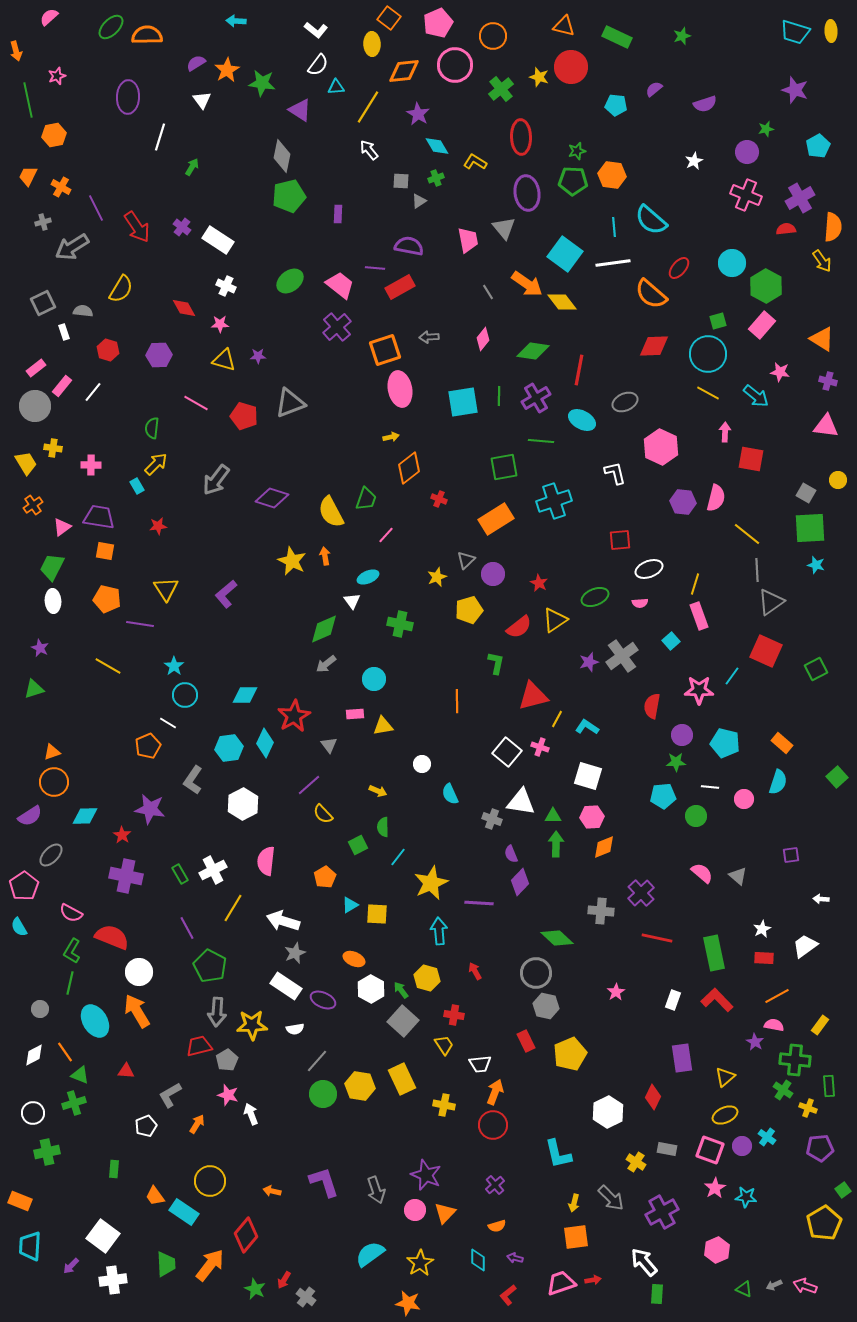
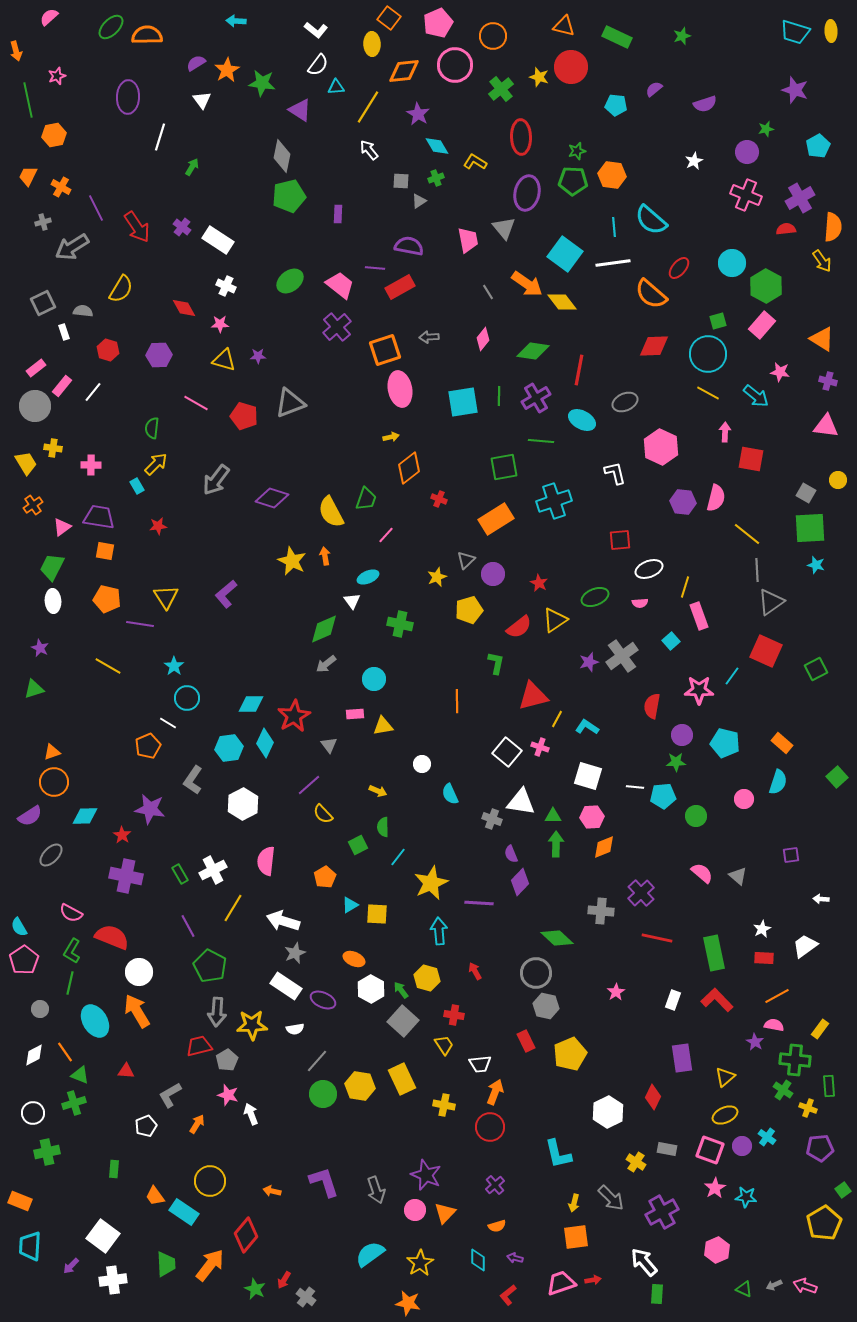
purple ellipse at (527, 193): rotated 20 degrees clockwise
yellow line at (695, 584): moved 10 px left, 3 px down
yellow triangle at (166, 589): moved 8 px down
cyan circle at (185, 695): moved 2 px right, 3 px down
cyan diamond at (245, 695): moved 6 px right, 9 px down
white line at (710, 787): moved 75 px left
pink pentagon at (24, 886): moved 74 px down
purple line at (187, 928): moved 1 px right, 2 px up
yellow rectangle at (820, 1025): moved 4 px down
red circle at (493, 1125): moved 3 px left, 2 px down
